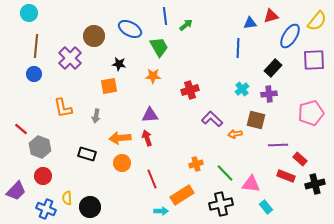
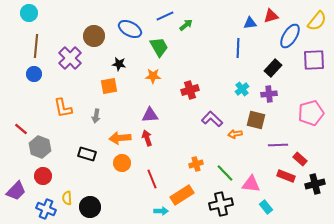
blue line at (165, 16): rotated 72 degrees clockwise
